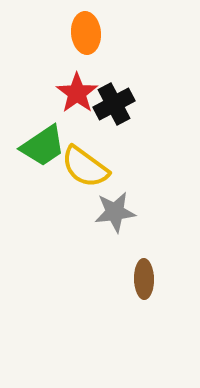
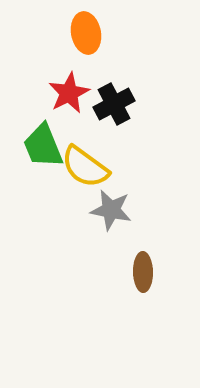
orange ellipse: rotated 6 degrees counterclockwise
red star: moved 8 px left; rotated 9 degrees clockwise
green trapezoid: rotated 102 degrees clockwise
gray star: moved 4 px left, 2 px up; rotated 18 degrees clockwise
brown ellipse: moved 1 px left, 7 px up
